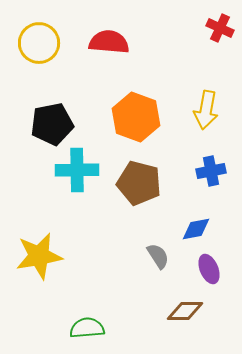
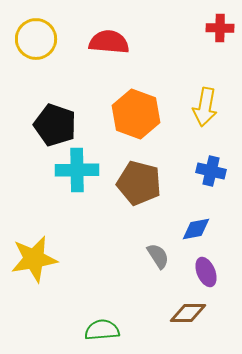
red cross: rotated 24 degrees counterclockwise
yellow circle: moved 3 px left, 4 px up
yellow arrow: moved 1 px left, 3 px up
orange hexagon: moved 3 px up
black pentagon: moved 3 px right, 1 px down; rotated 30 degrees clockwise
blue cross: rotated 24 degrees clockwise
yellow star: moved 5 px left, 3 px down
purple ellipse: moved 3 px left, 3 px down
brown diamond: moved 3 px right, 2 px down
green semicircle: moved 15 px right, 2 px down
